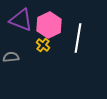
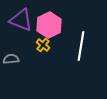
white line: moved 3 px right, 8 px down
gray semicircle: moved 2 px down
